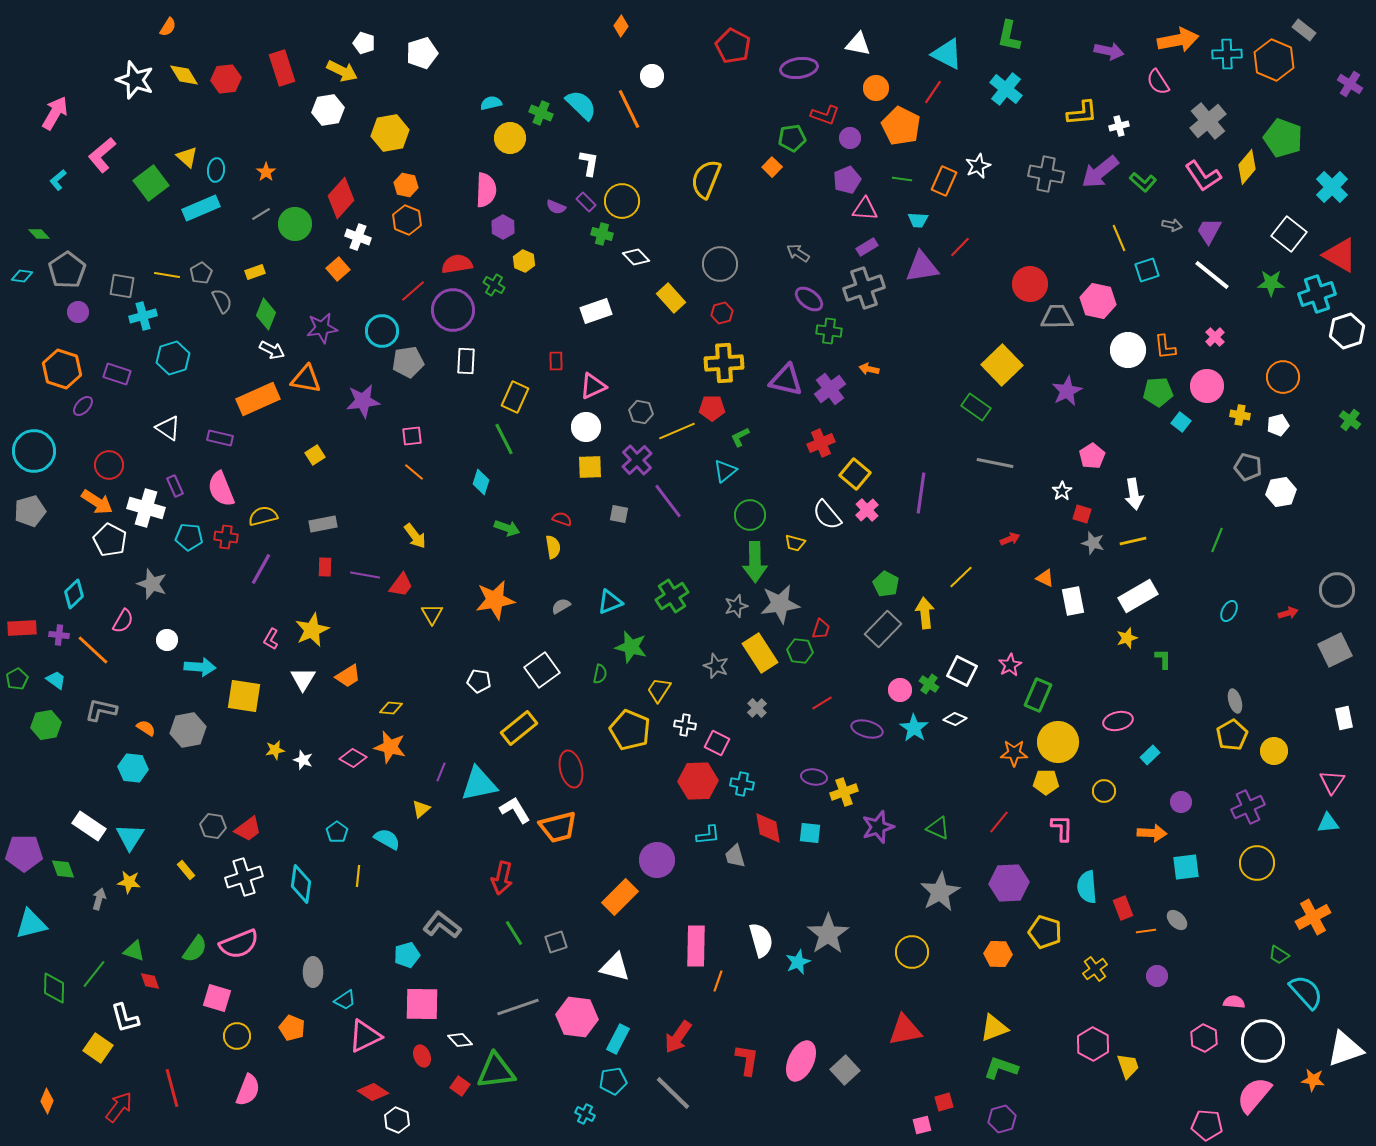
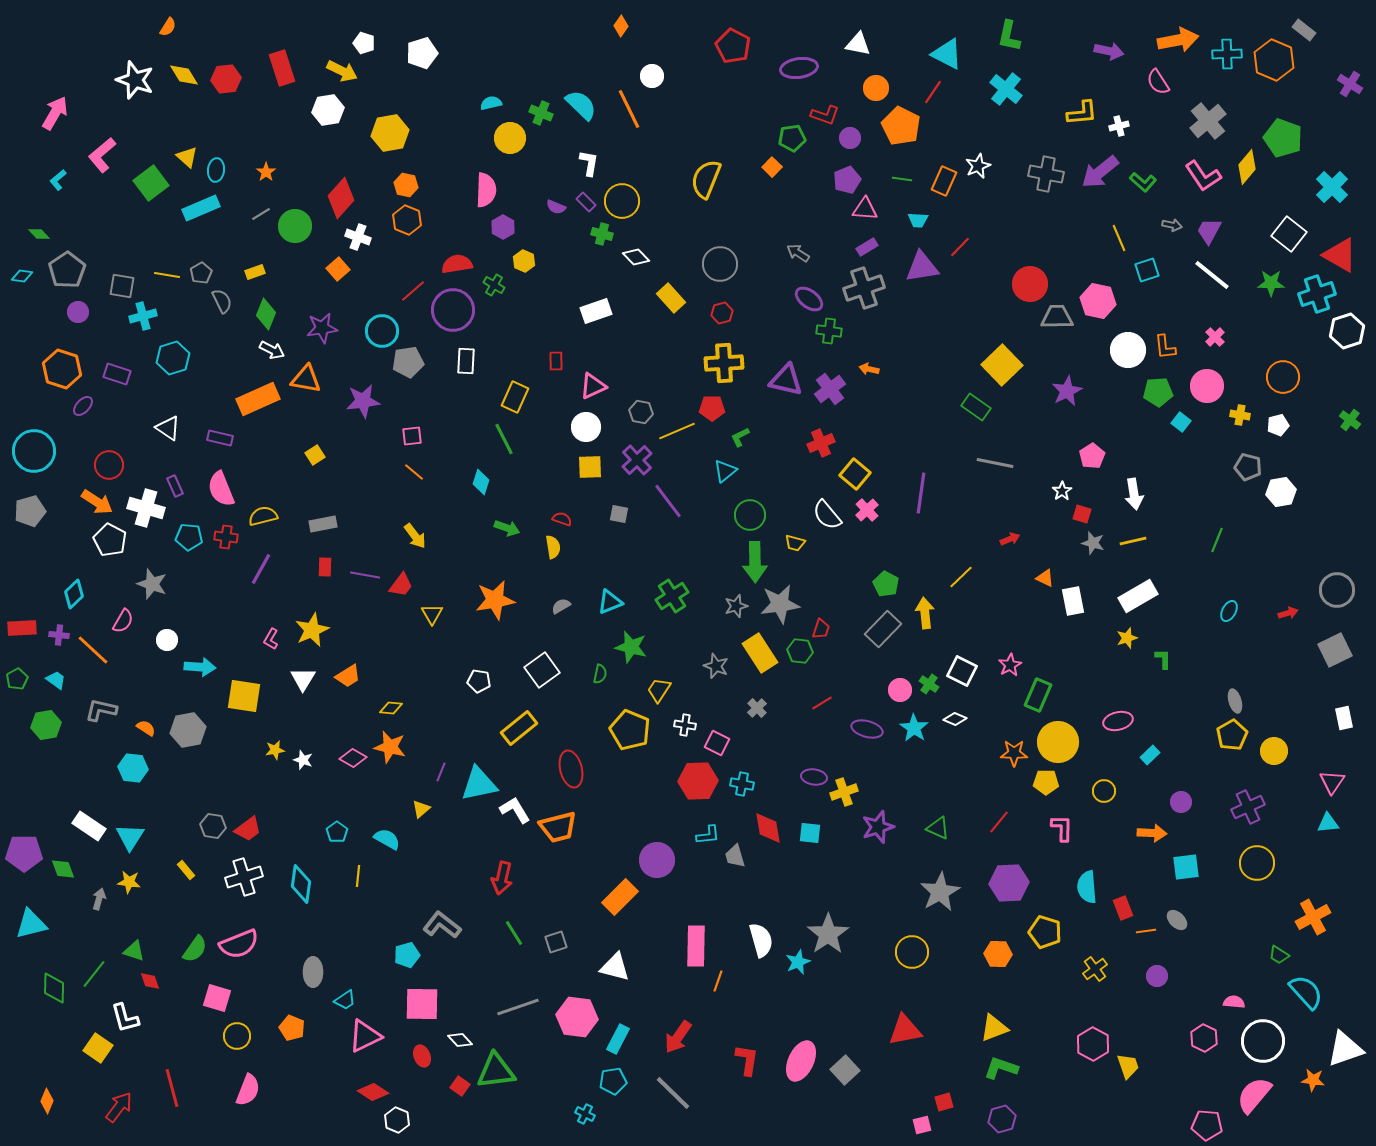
green circle at (295, 224): moved 2 px down
